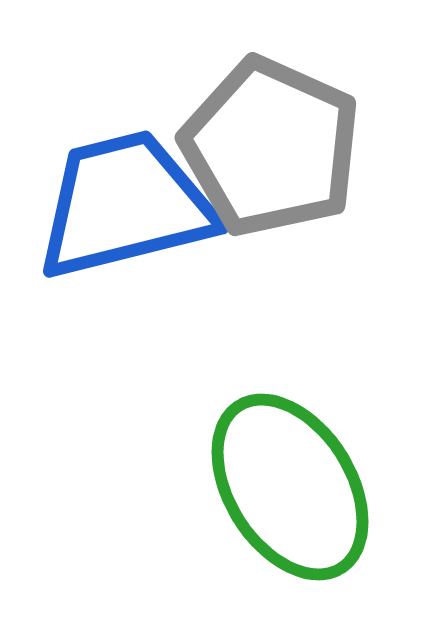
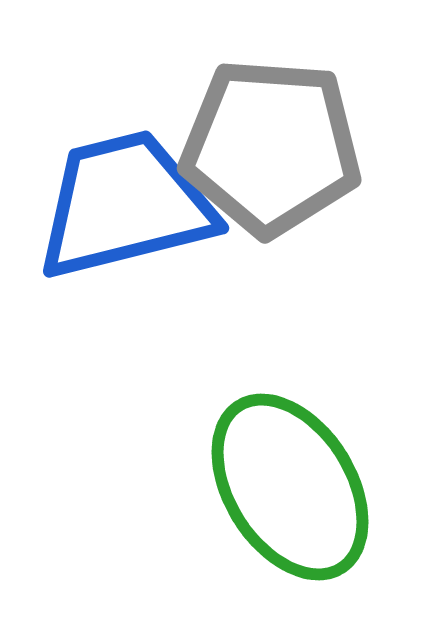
gray pentagon: rotated 20 degrees counterclockwise
